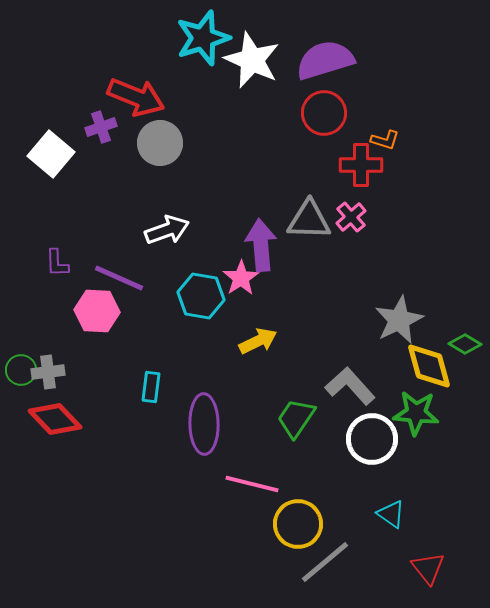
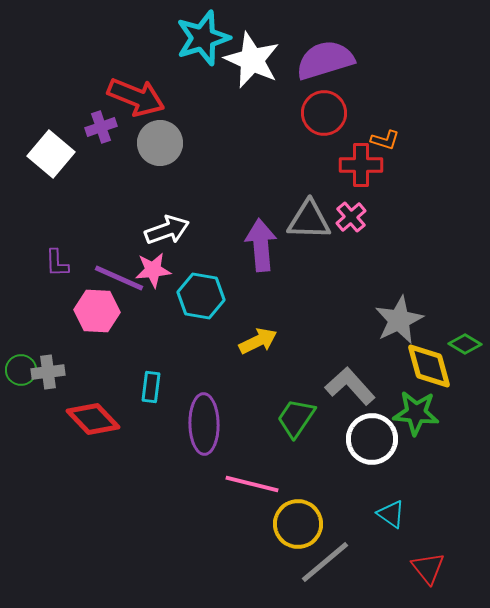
pink star: moved 88 px left, 8 px up; rotated 27 degrees clockwise
red diamond: moved 38 px right
